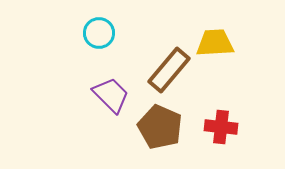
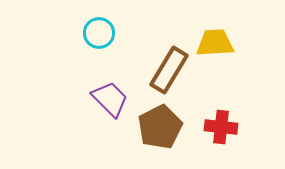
brown rectangle: rotated 9 degrees counterclockwise
purple trapezoid: moved 1 px left, 4 px down
brown pentagon: rotated 21 degrees clockwise
